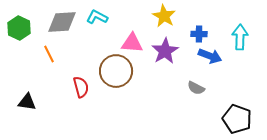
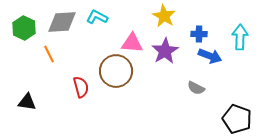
green hexagon: moved 5 px right
